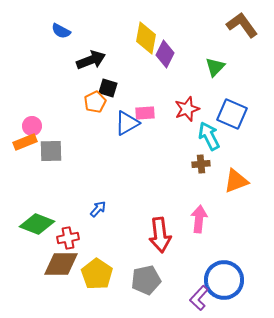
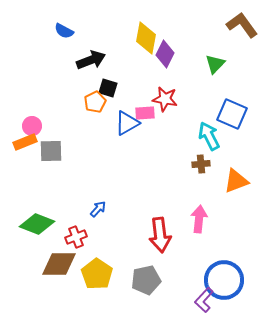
blue semicircle: moved 3 px right
green triangle: moved 3 px up
red star: moved 22 px left, 10 px up; rotated 30 degrees clockwise
red cross: moved 8 px right, 1 px up; rotated 10 degrees counterclockwise
brown diamond: moved 2 px left
purple L-shape: moved 5 px right, 2 px down
